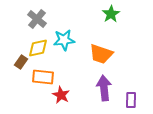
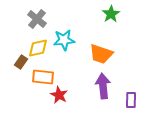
purple arrow: moved 1 px left, 2 px up
red star: moved 2 px left
